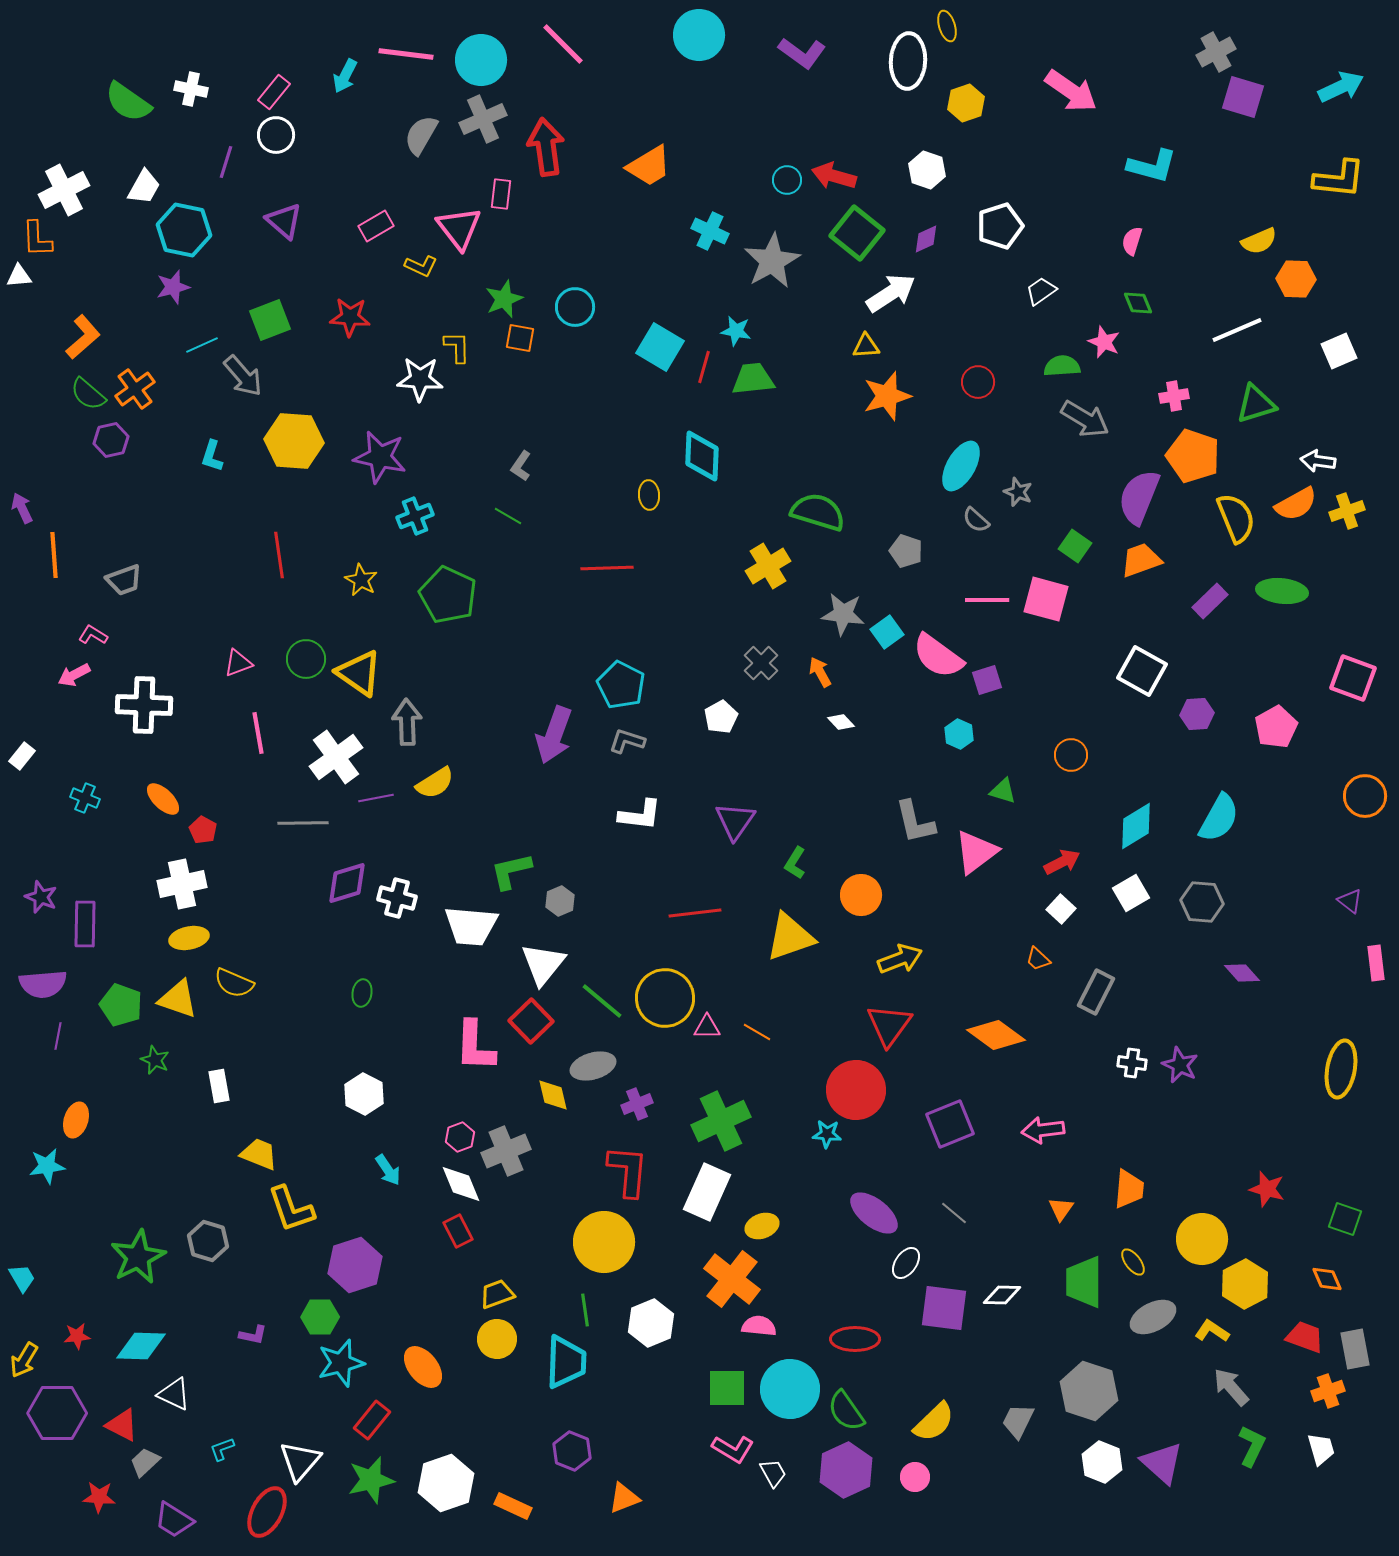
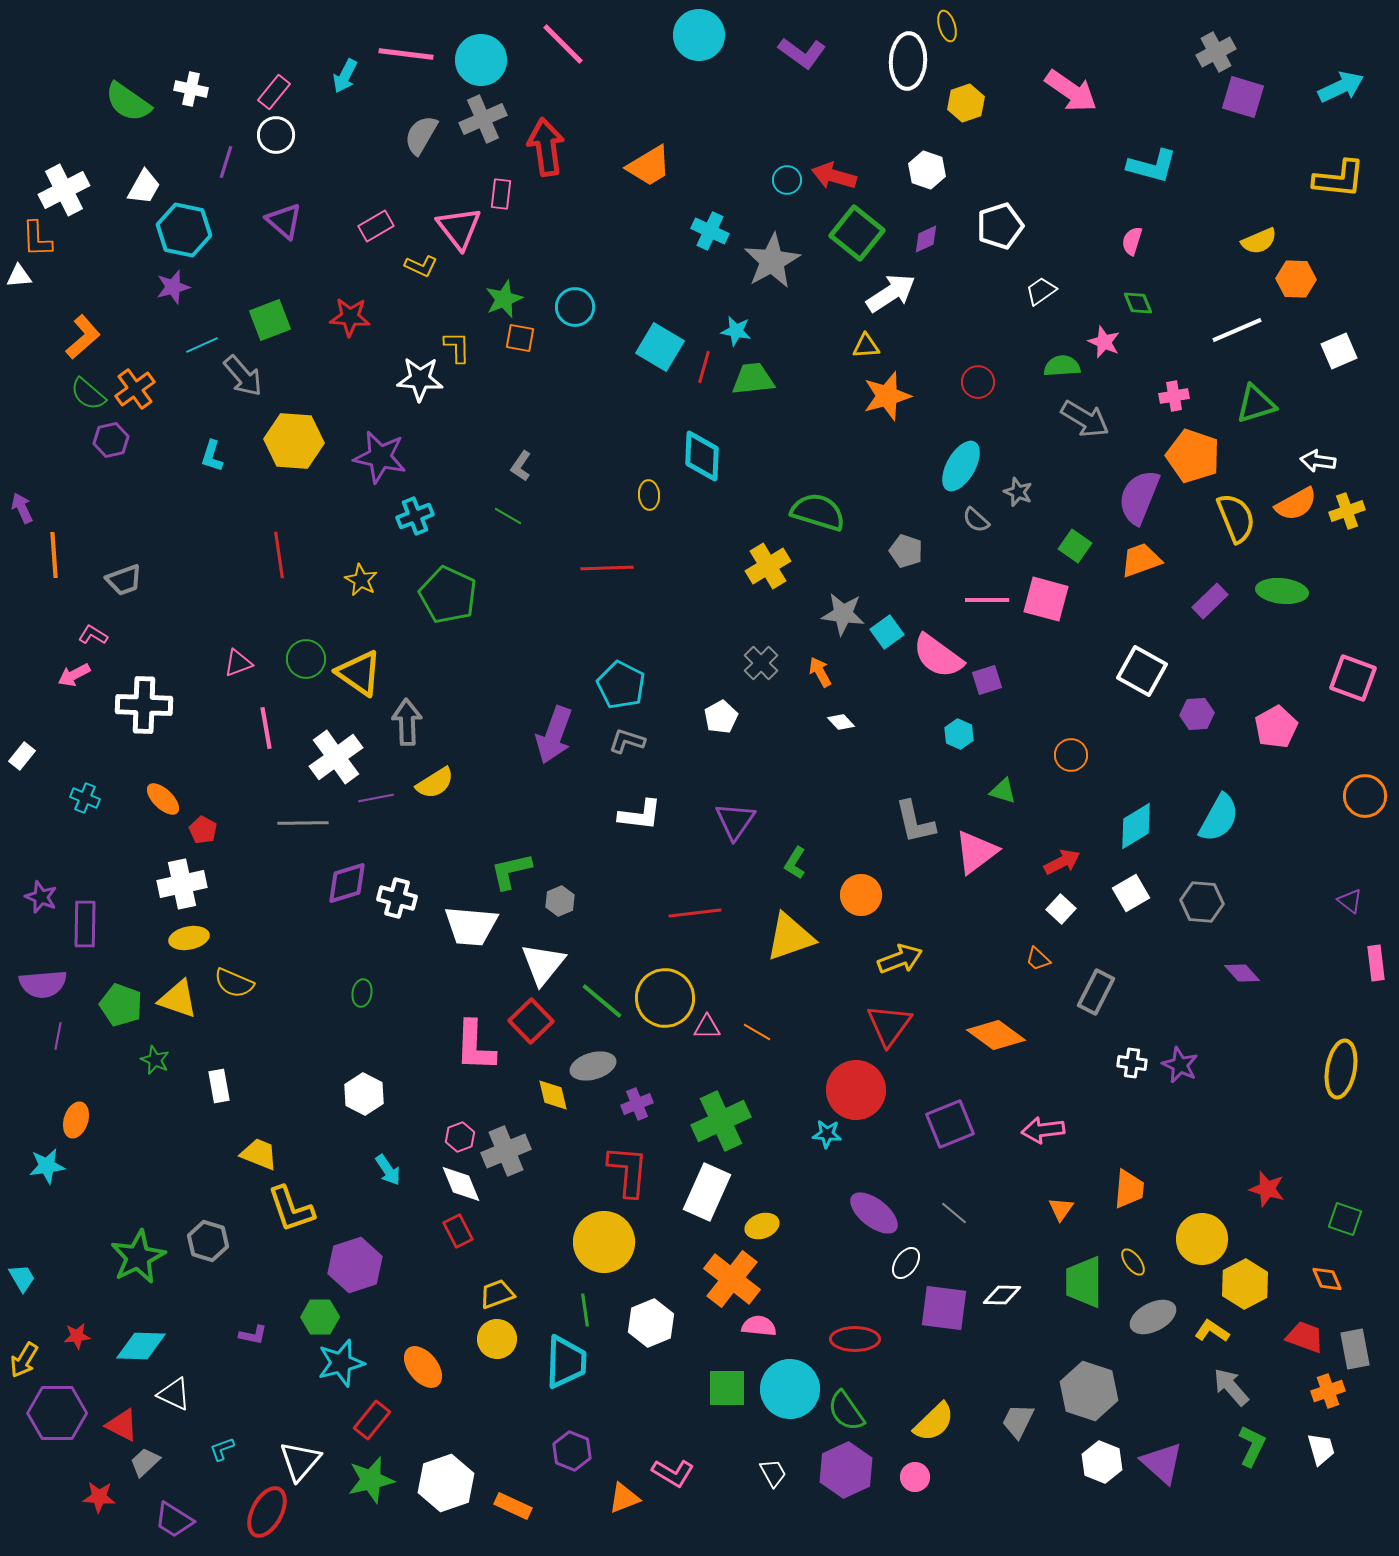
pink line at (258, 733): moved 8 px right, 5 px up
pink L-shape at (733, 1449): moved 60 px left, 24 px down
